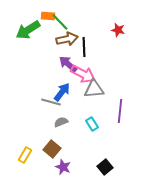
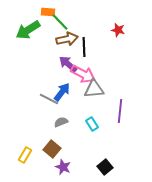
orange rectangle: moved 4 px up
gray line: moved 2 px left, 3 px up; rotated 12 degrees clockwise
